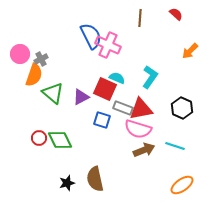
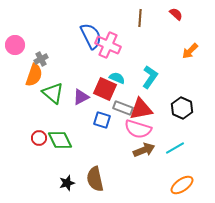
pink circle: moved 5 px left, 9 px up
cyan line: moved 2 px down; rotated 48 degrees counterclockwise
